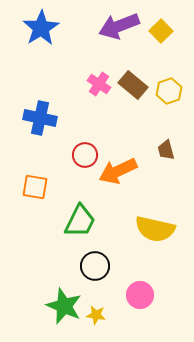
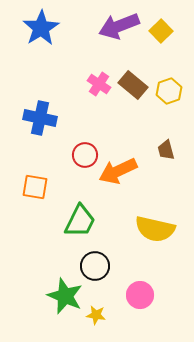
green star: moved 1 px right, 10 px up
